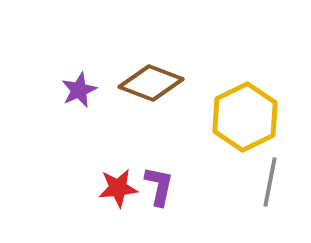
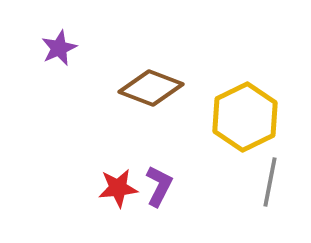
brown diamond: moved 5 px down
purple star: moved 20 px left, 42 px up
purple L-shape: rotated 15 degrees clockwise
